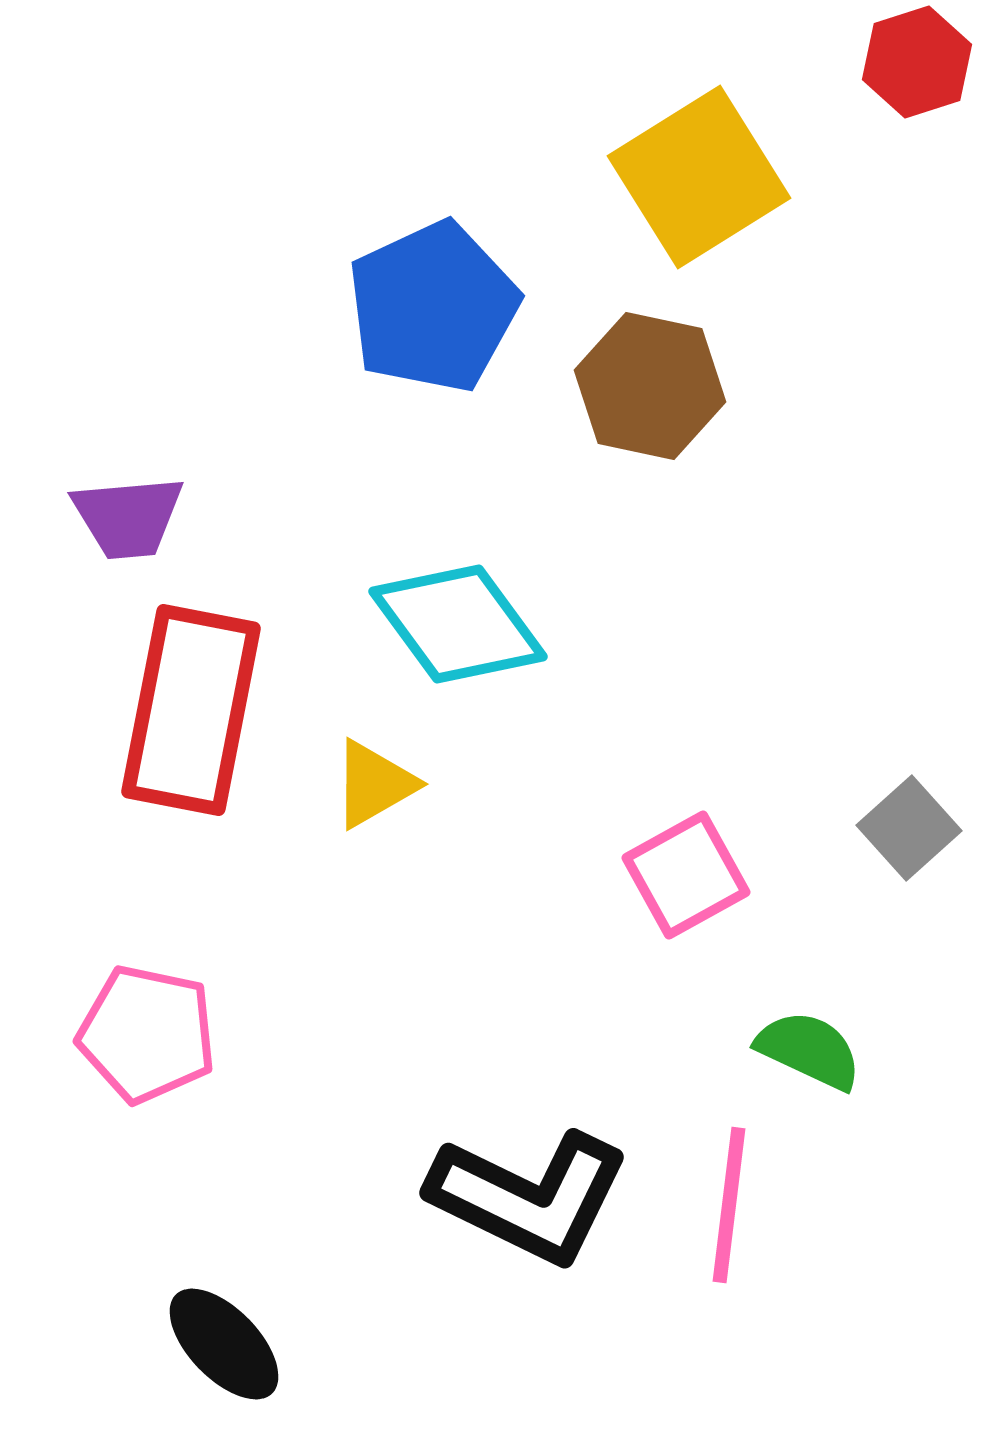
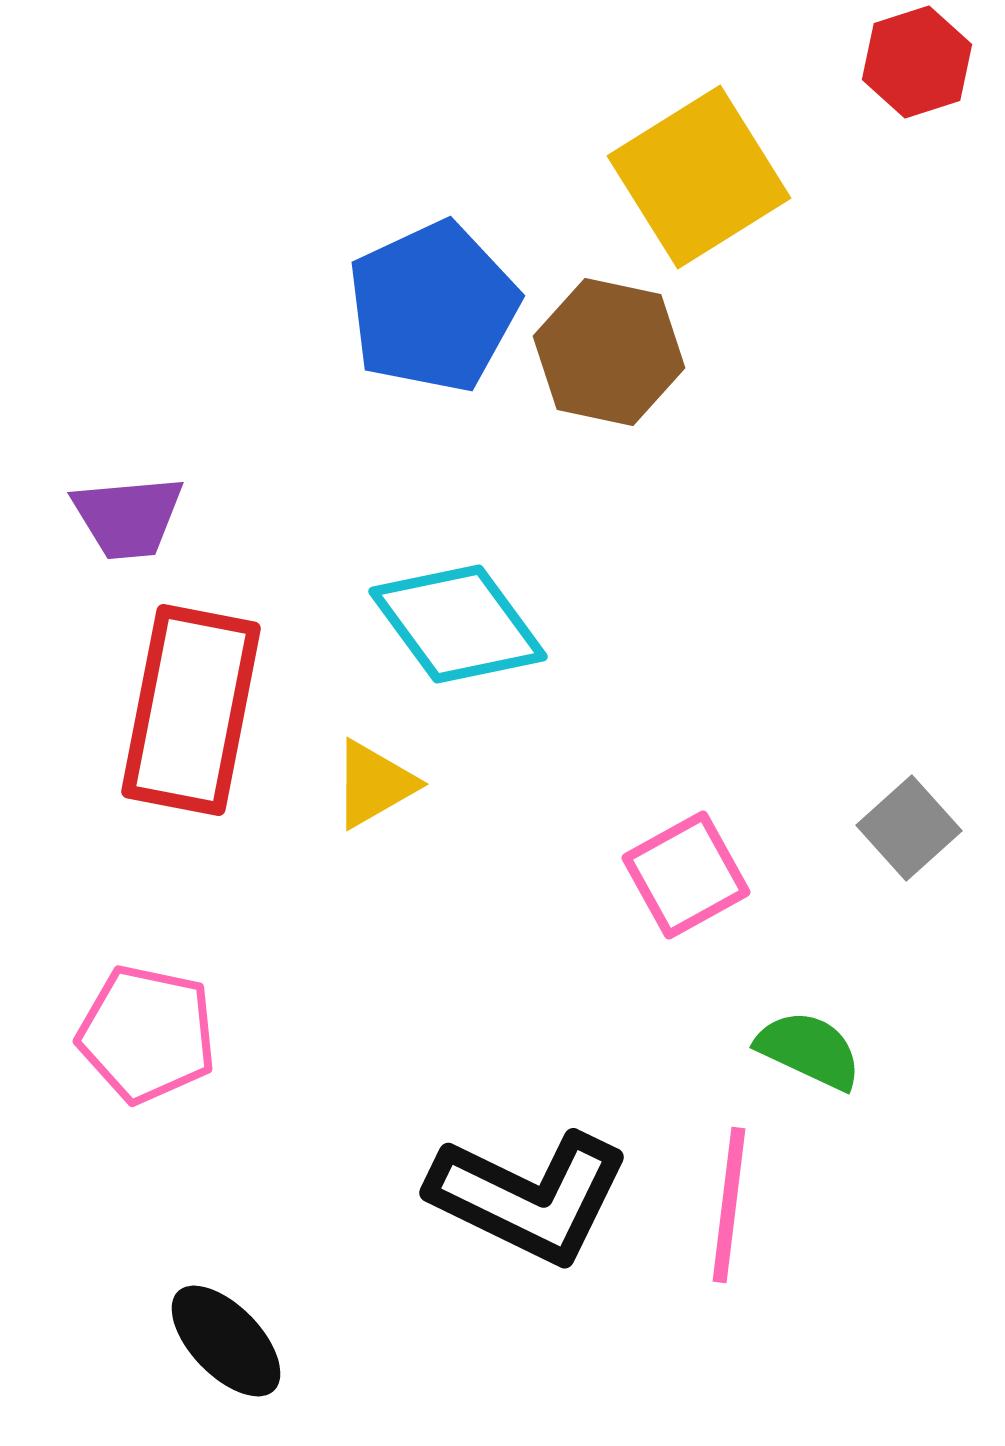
brown hexagon: moved 41 px left, 34 px up
black ellipse: moved 2 px right, 3 px up
